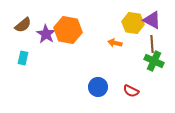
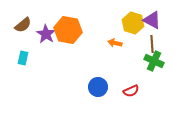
yellow hexagon: rotated 10 degrees clockwise
red semicircle: rotated 49 degrees counterclockwise
